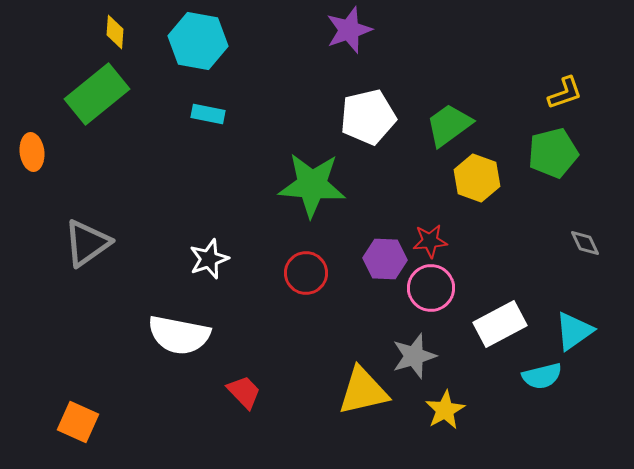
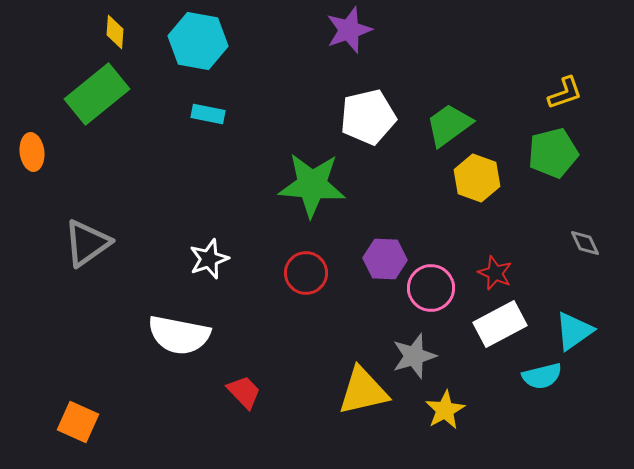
red star: moved 65 px right, 32 px down; rotated 28 degrees clockwise
